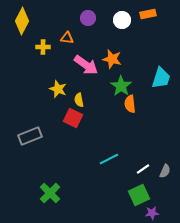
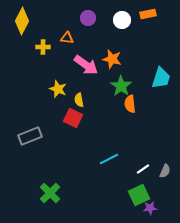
purple star: moved 2 px left, 5 px up
